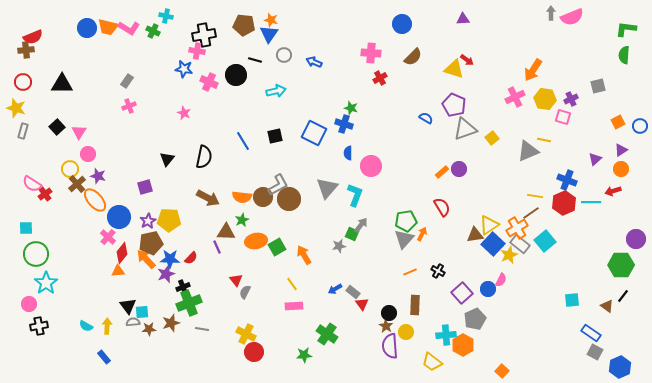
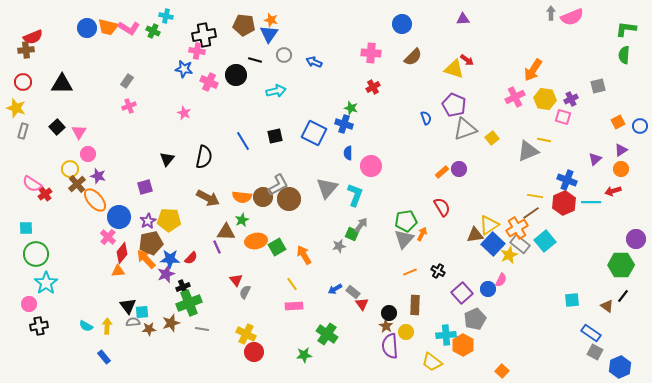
red cross at (380, 78): moved 7 px left, 9 px down
blue semicircle at (426, 118): rotated 40 degrees clockwise
